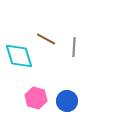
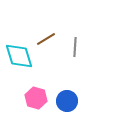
brown line: rotated 60 degrees counterclockwise
gray line: moved 1 px right
